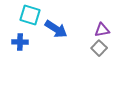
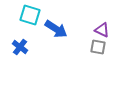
purple triangle: rotated 35 degrees clockwise
blue cross: moved 5 px down; rotated 35 degrees clockwise
gray square: moved 1 px left, 1 px up; rotated 35 degrees counterclockwise
